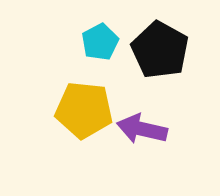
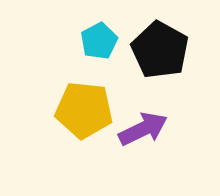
cyan pentagon: moved 1 px left, 1 px up
purple arrow: moved 1 px right; rotated 141 degrees clockwise
